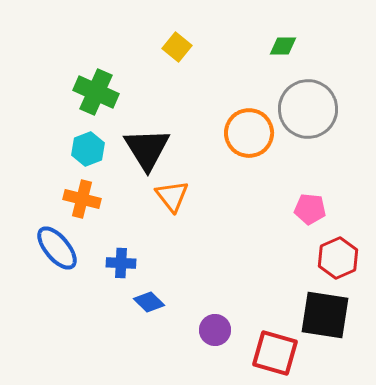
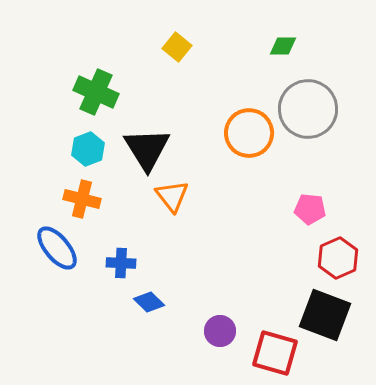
black square: rotated 12 degrees clockwise
purple circle: moved 5 px right, 1 px down
